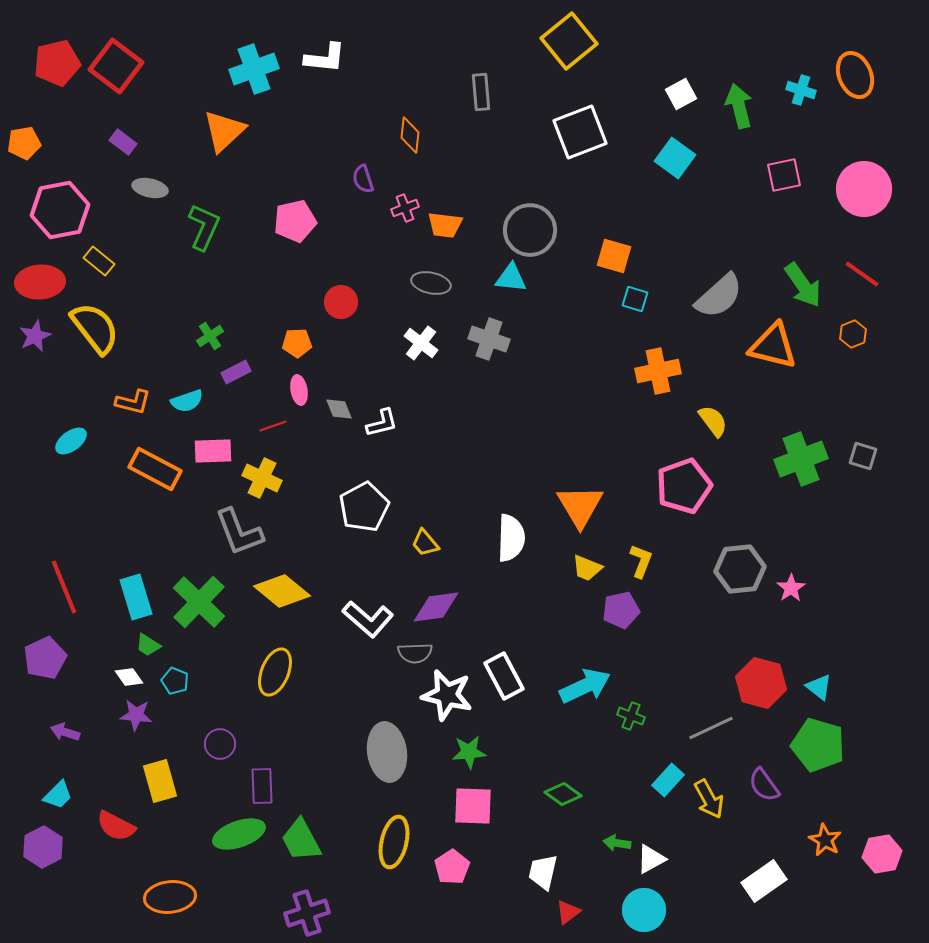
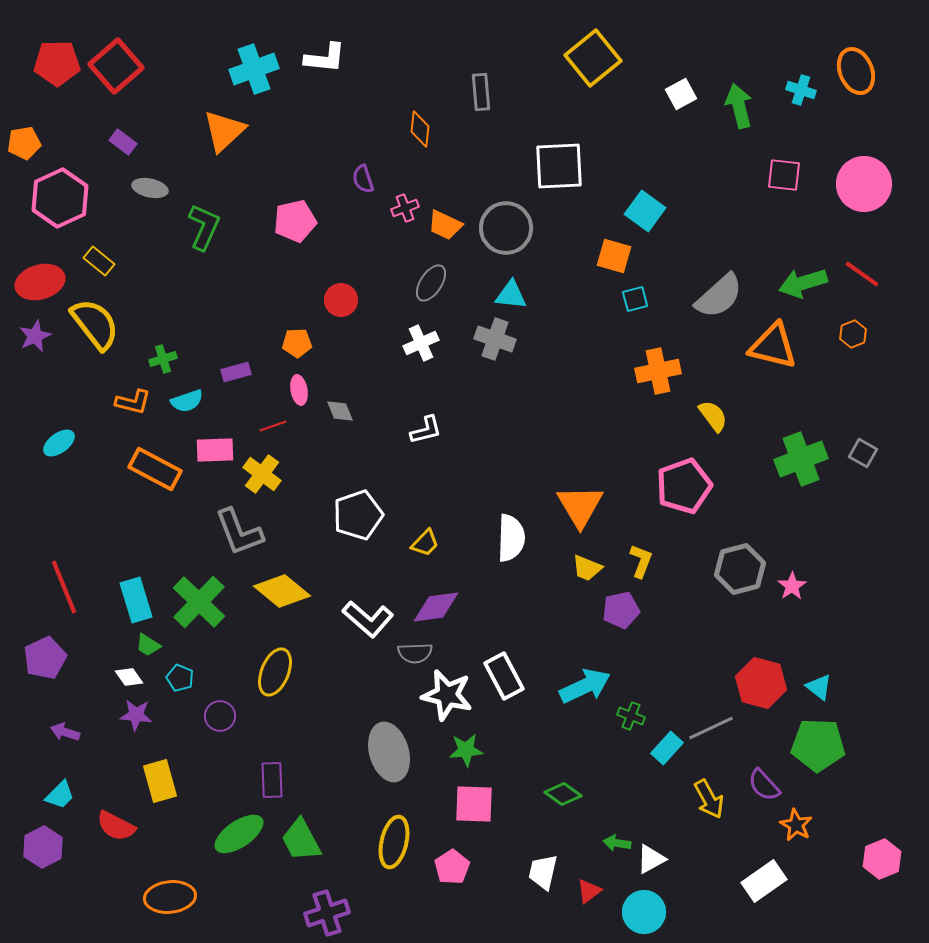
yellow square at (569, 41): moved 24 px right, 17 px down
red pentagon at (57, 63): rotated 12 degrees clockwise
red square at (116, 66): rotated 12 degrees clockwise
orange ellipse at (855, 75): moved 1 px right, 4 px up
white square at (580, 132): moved 21 px left, 34 px down; rotated 18 degrees clockwise
orange diamond at (410, 135): moved 10 px right, 6 px up
cyan square at (675, 158): moved 30 px left, 53 px down
pink square at (784, 175): rotated 18 degrees clockwise
pink circle at (864, 189): moved 5 px up
pink hexagon at (60, 210): moved 12 px up; rotated 14 degrees counterclockwise
orange trapezoid at (445, 225): rotated 18 degrees clockwise
gray circle at (530, 230): moved 24 px left, 2 px up
cyan triangle at (511, 278): moved 17 px down
red ellipse at (40, 282): rotated 12 degrees counterclockwise
gray ellipse at (431, 283): rotated 69 degrees counterclockwise
green arrow at (803, 285): moved 2 px up; rotated 108 degrees clockwise
cyan square at (635, 299): rotated 32 degrees counterclockwise
red circle at (341, 302): moved 2 px up
yellow semicircle at (95, 328): moved 4 px up
green cross at (210, 336): moved 47 px left, 23 px down; rotated 16 degrees clockwise
gray cross at (489, 339): moved 6 px right
white cross at (421, 343): rotated 28 degrees clockwise
purple rectangle at (236, 372): rotated 12 degrees clockwise
gray diamond at (339, 409): moved 1 px right, 2 px down
yellow semicircle at (713, 421): moved 5 px up
white L-shape at (382, 423): moved 44 px right, 7 px down
cyan ellipse at (71, 441): moved 12 px left, 2 px down
pink rectangle at (213, 451): moved 2 px right, 1 px up
gray square at (863, 456): moved 3 px up; rotated 12 degrees clockwise
yellow cross at (262, 478): moved 4 px up; rotated 12 degrees clockwise
white pentagon at (364, 507): moved 6 px left, 8 px down; rotated 9 degrees clockwise
yellow trapezoid at (425, 543): rotated 96 degrees counterclockwise
gray hexagon at (740, 569): rotated 9 degrees counterclockwise
pink star at (791, 588): moved 1 px right, 2 px up
cyan rectangle at (136, 597): moved 3 px down
cyan pentagon at (175, 681): moved 5 px right, 3 px up
purple circle at (220, 744): moved 28 px up
green pentagon at (818, 745): rotated 14 degrees counterclockwise
gray ellipse at (387, 752): moved 2 px right; rotated 8 degrees counterclockwise
green star at (469, 752): moved 3 px left, 2 px up
cyan rectangle at (668, 780): moved 1 px left, 32 px up
purple semicircle at (764, 785): rotated 6 degrees counterclockwise
purple rectangle at (262, 786): moved 10 px right, 6 px up
cyan trapezoid at (58, 795): moved 2 px right
pink square at (473, 806): moved 1 px right, 2 px up
green ellipse at (239, 834): rotated 15 degrees counterclockwise
orange star at (825, 840): moved 29 px left, 15 px up
pink hexagon at (882, 854): moved 5 px down; rotated 12 degrees counterclockwise
cyan circle at (644, 910): moved 2 px down
red triangle at (568, 912): moved 21 px right, 21 px up
purple cross at (307, 913): moved 20 px right
